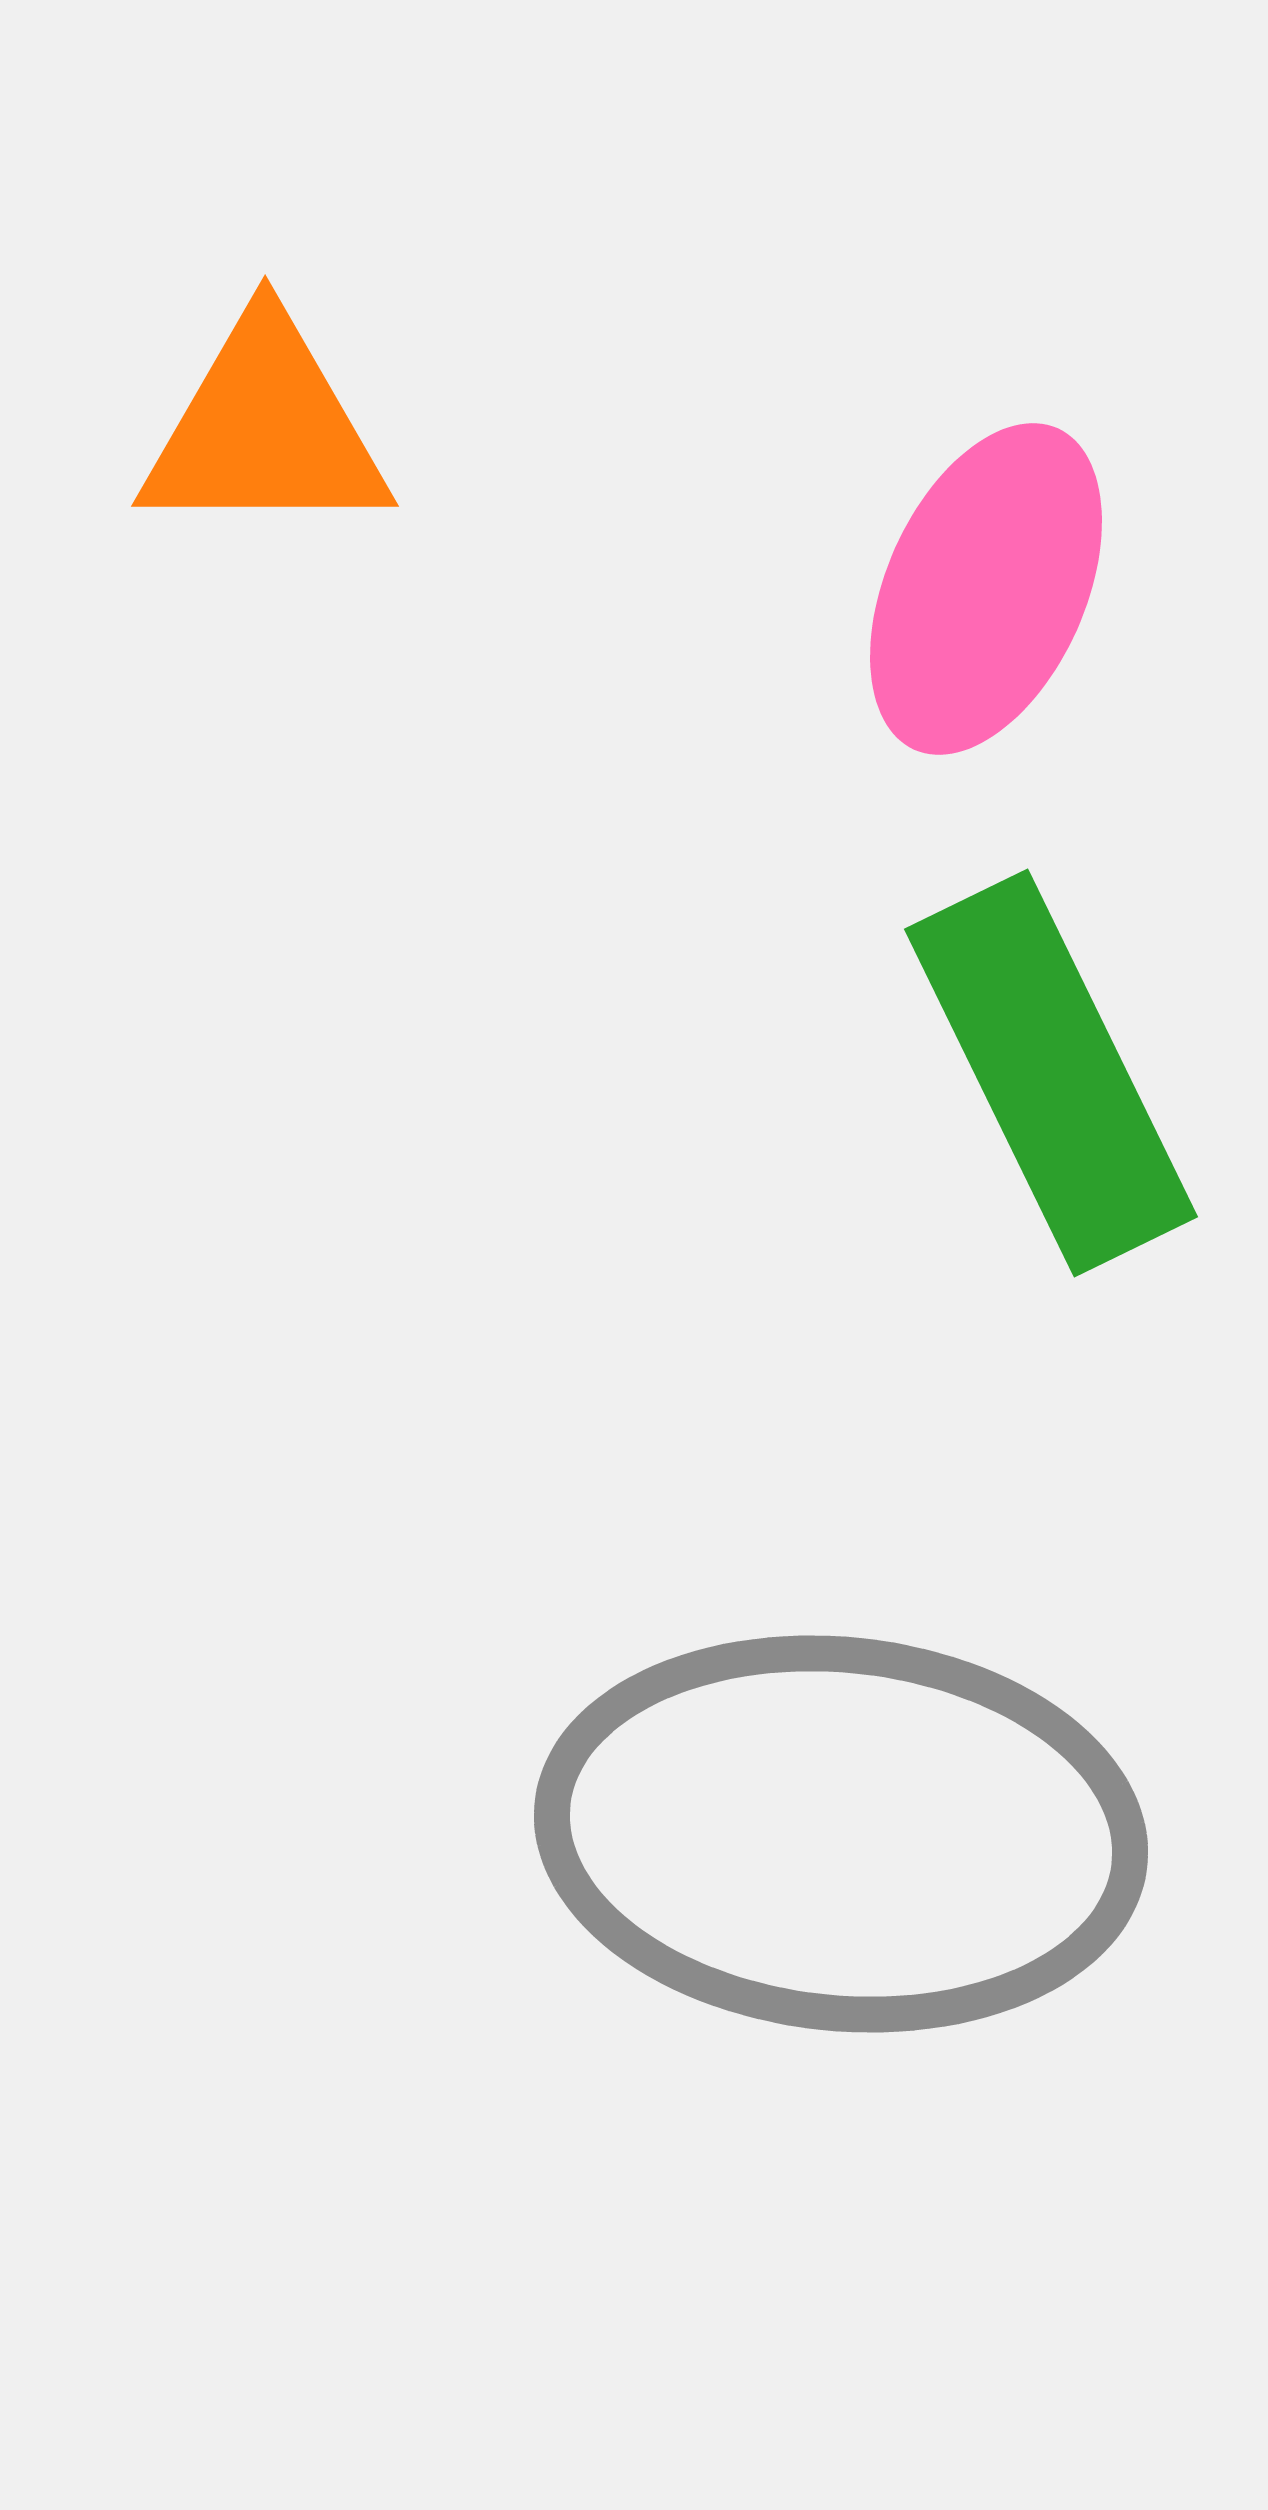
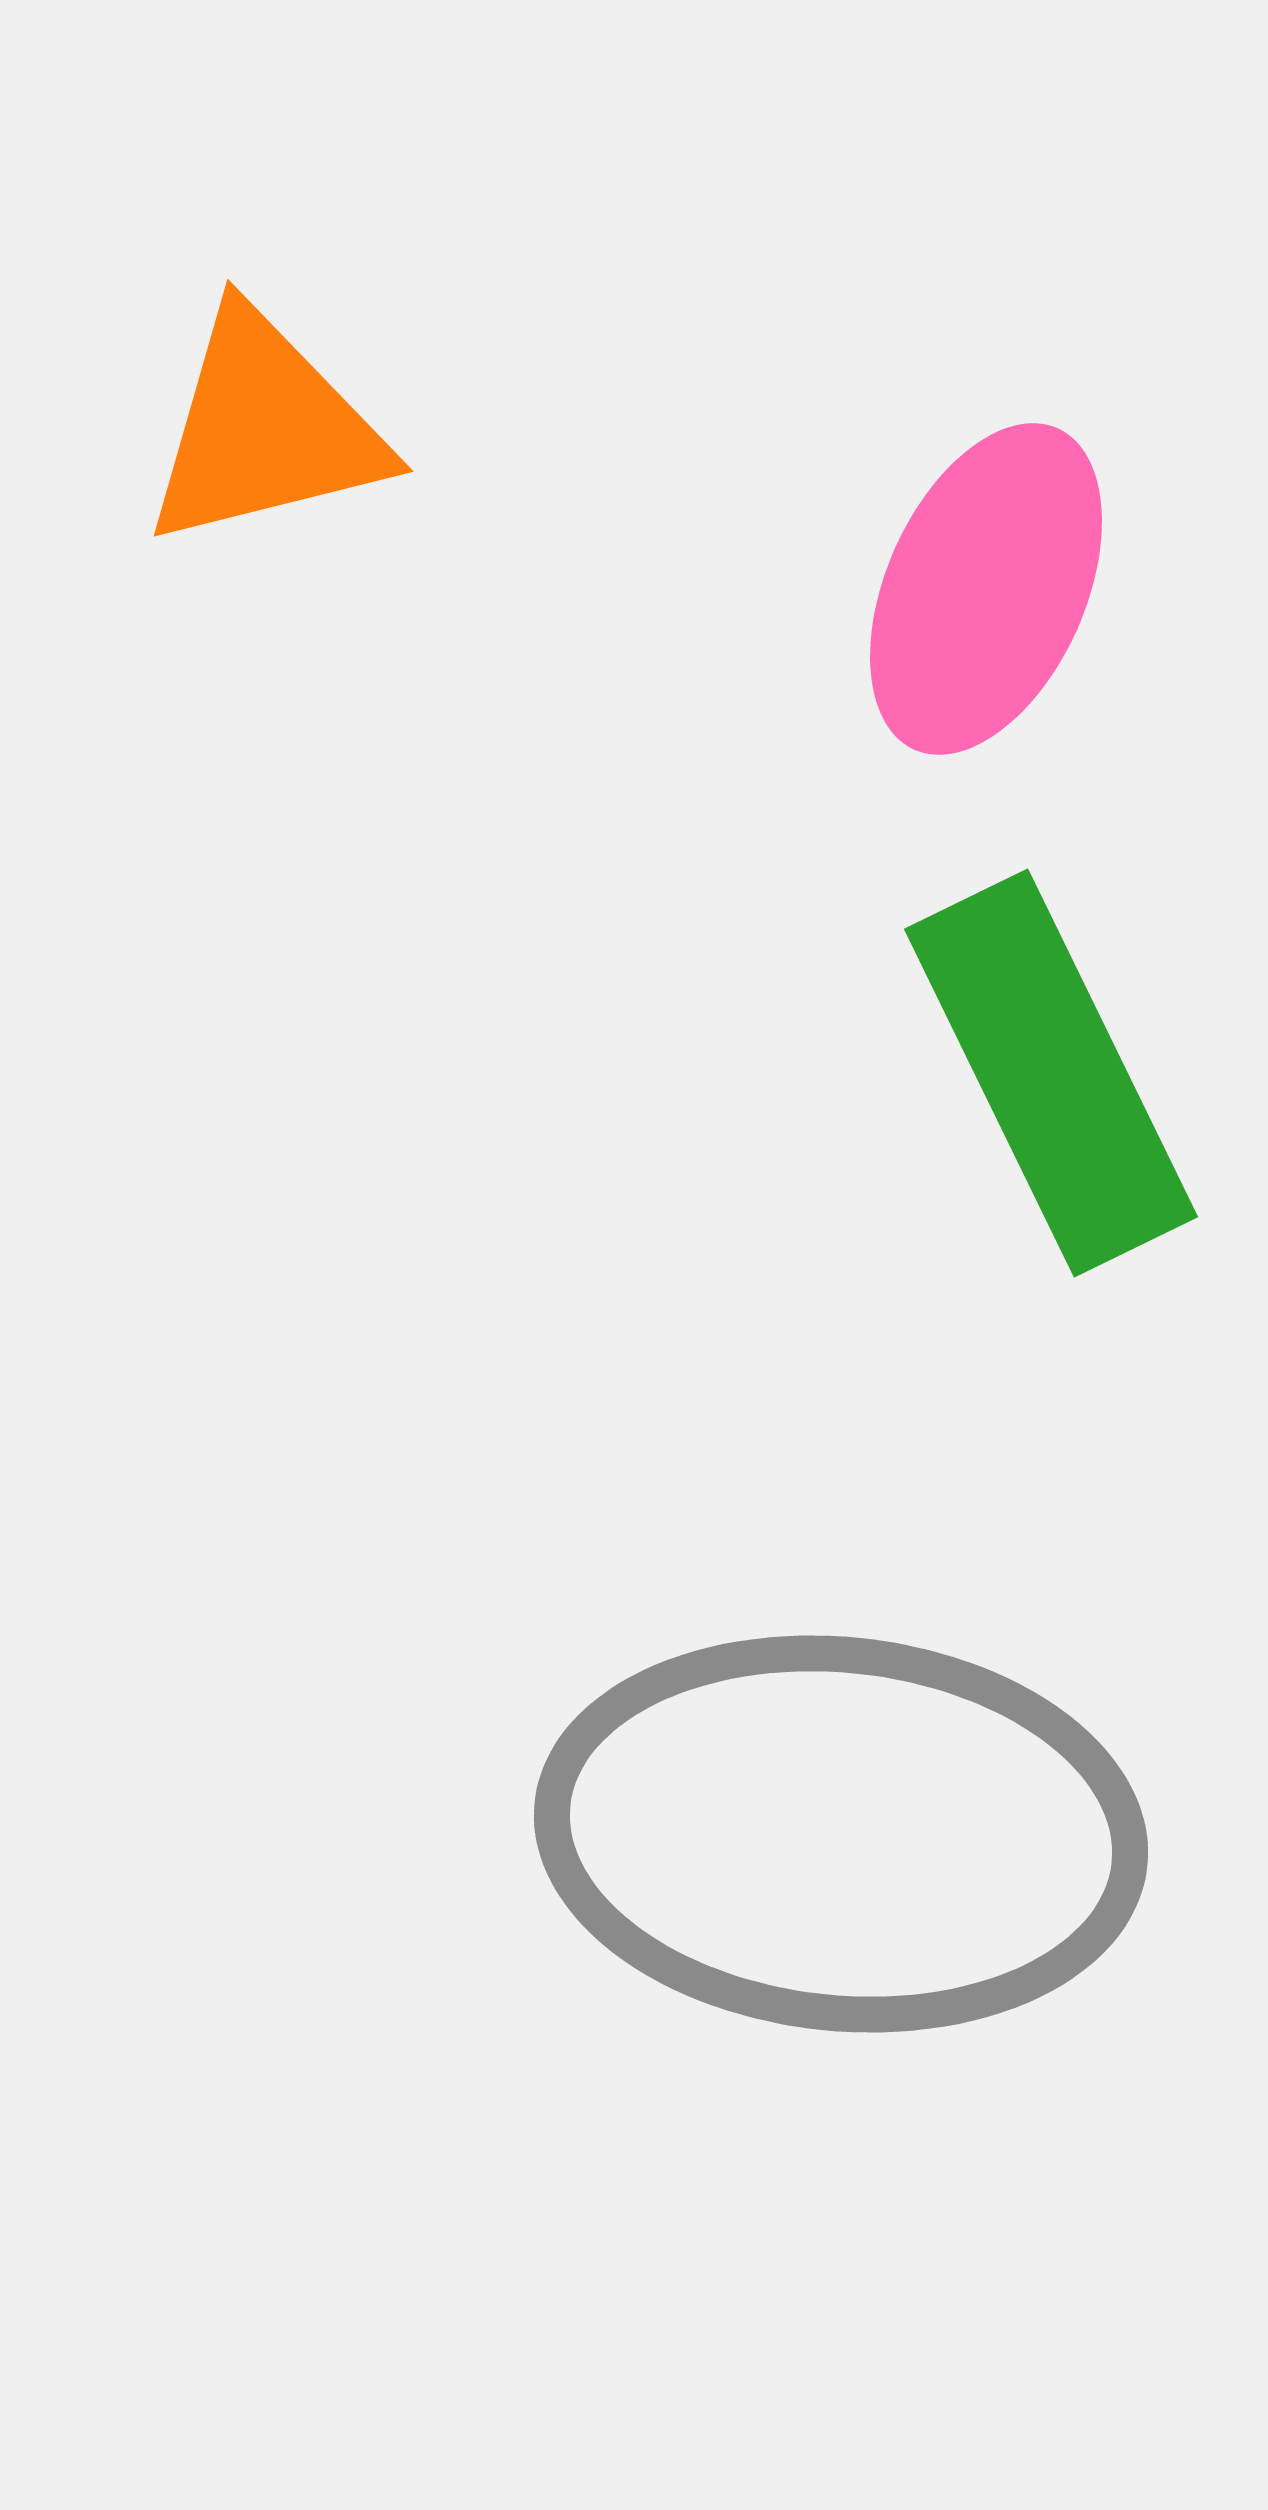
orange triangle: rotated 14 degrees counterclockwise
